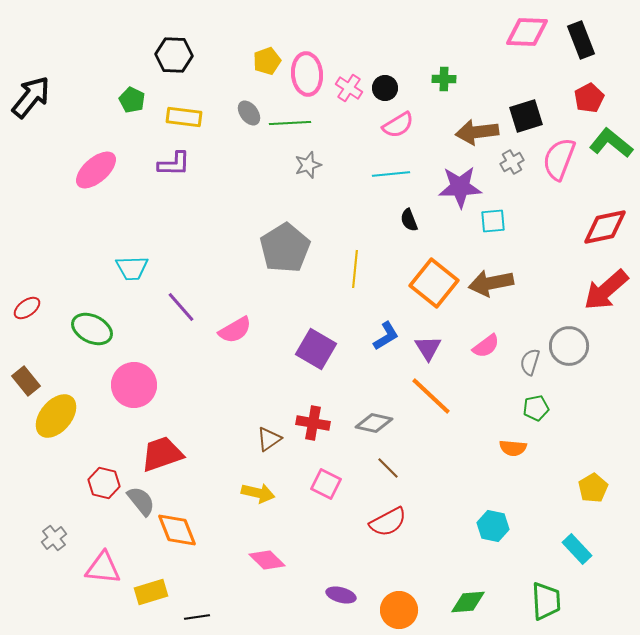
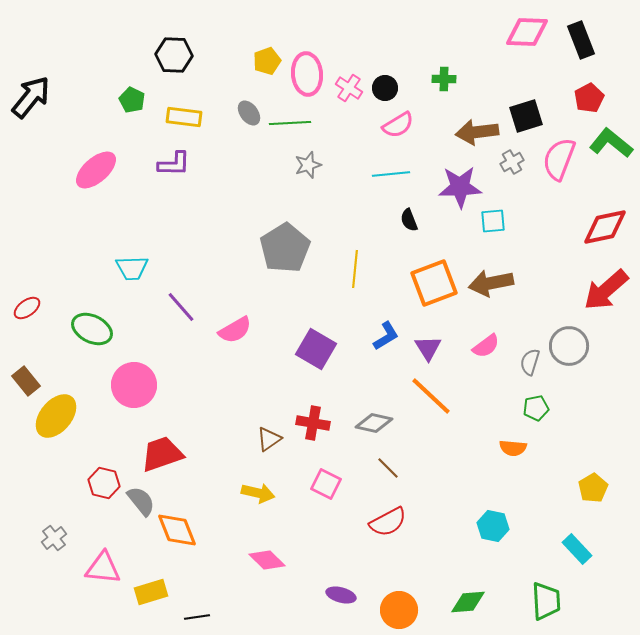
orange square at (434, 283): rotated 30 degrees clockwise
